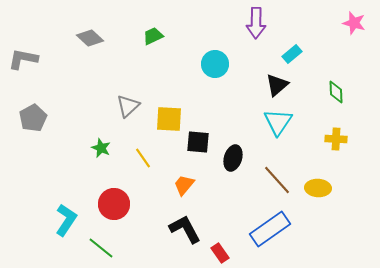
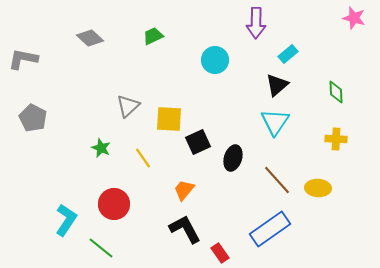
pink star: moved 5 px up
cyan rectangle: moved 4 px left
cyan circle: moved 4 px up
gray pentagon: rotated 16 degrees counterclockwise
cyan triangle: moved 3 px left
black square: rotated 30 degrees counterclockwise
orange trapezoid: moved 5 px down
